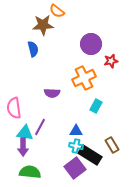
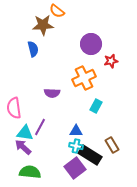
purple arrow: rotated 132 degrees clockwise
